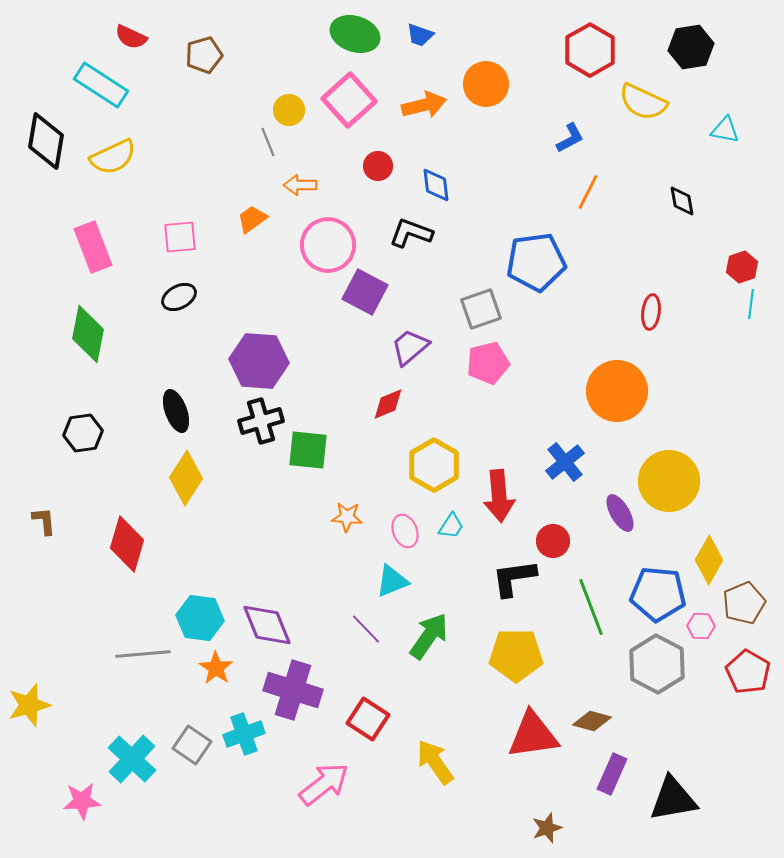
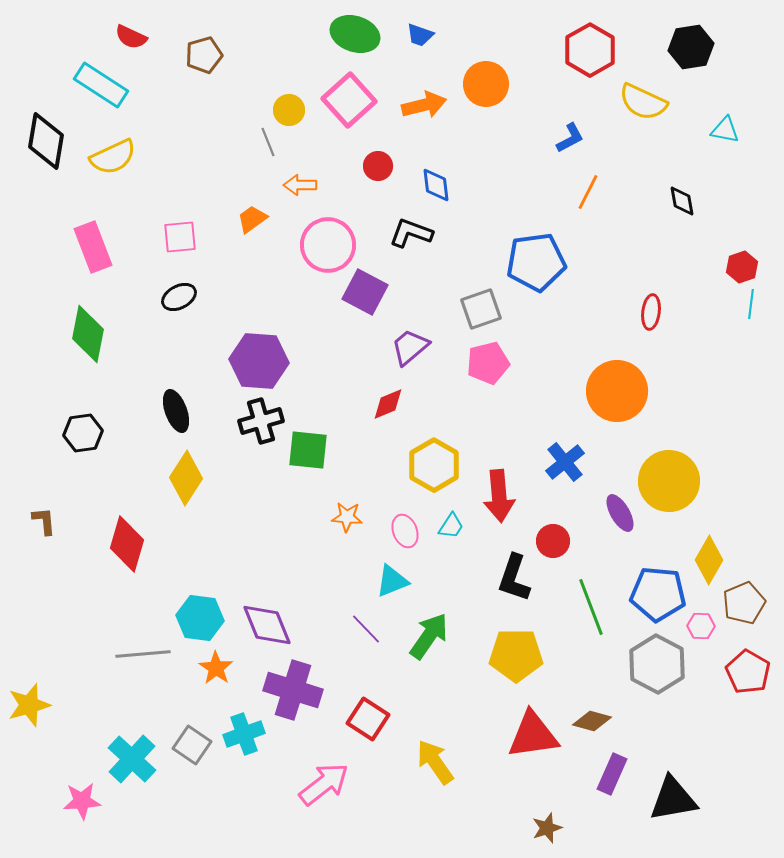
black L-shape at (514, 578): rotated 63 degrees counterclockwise
